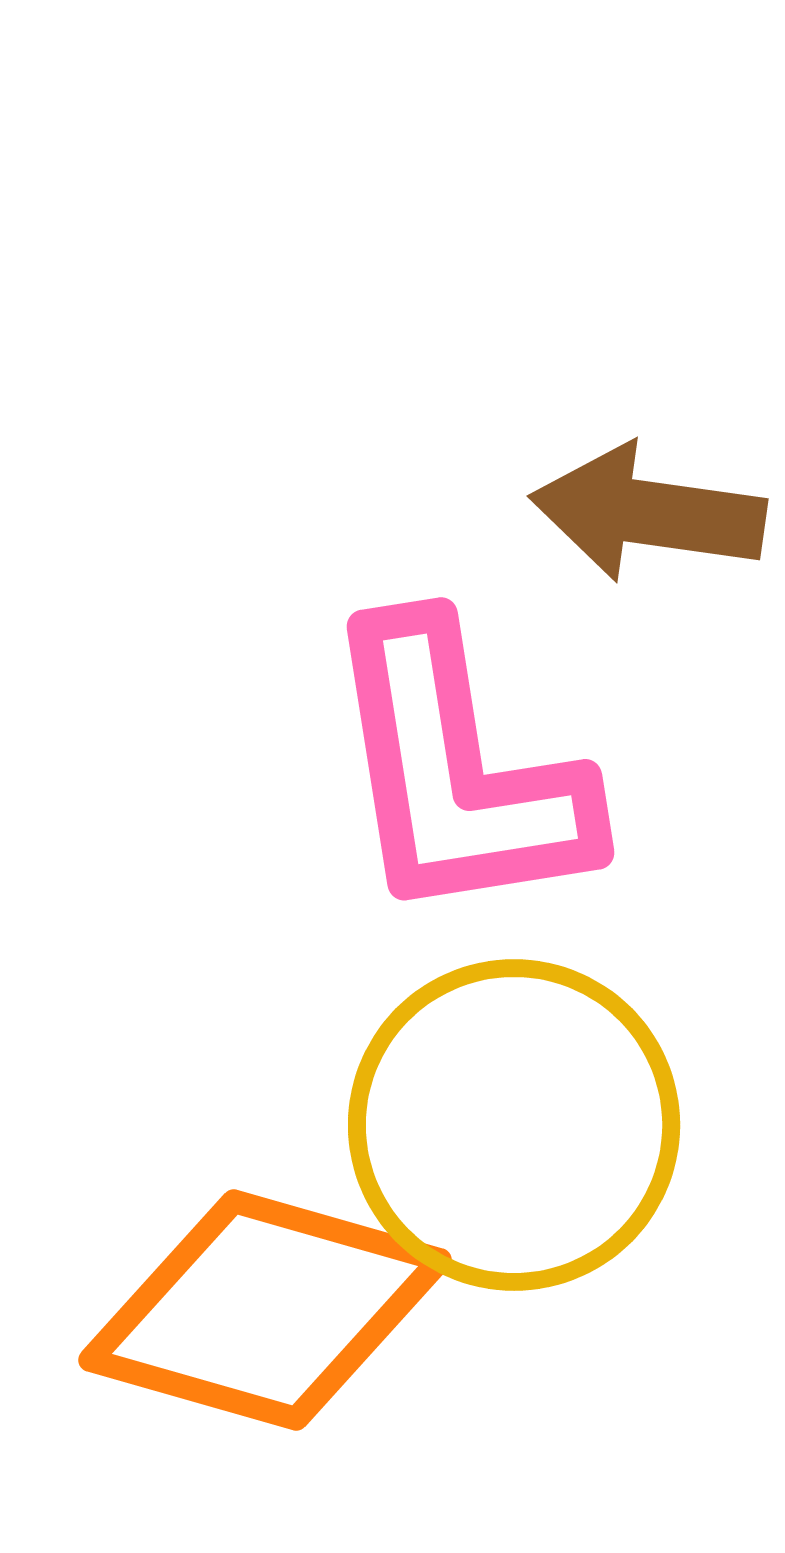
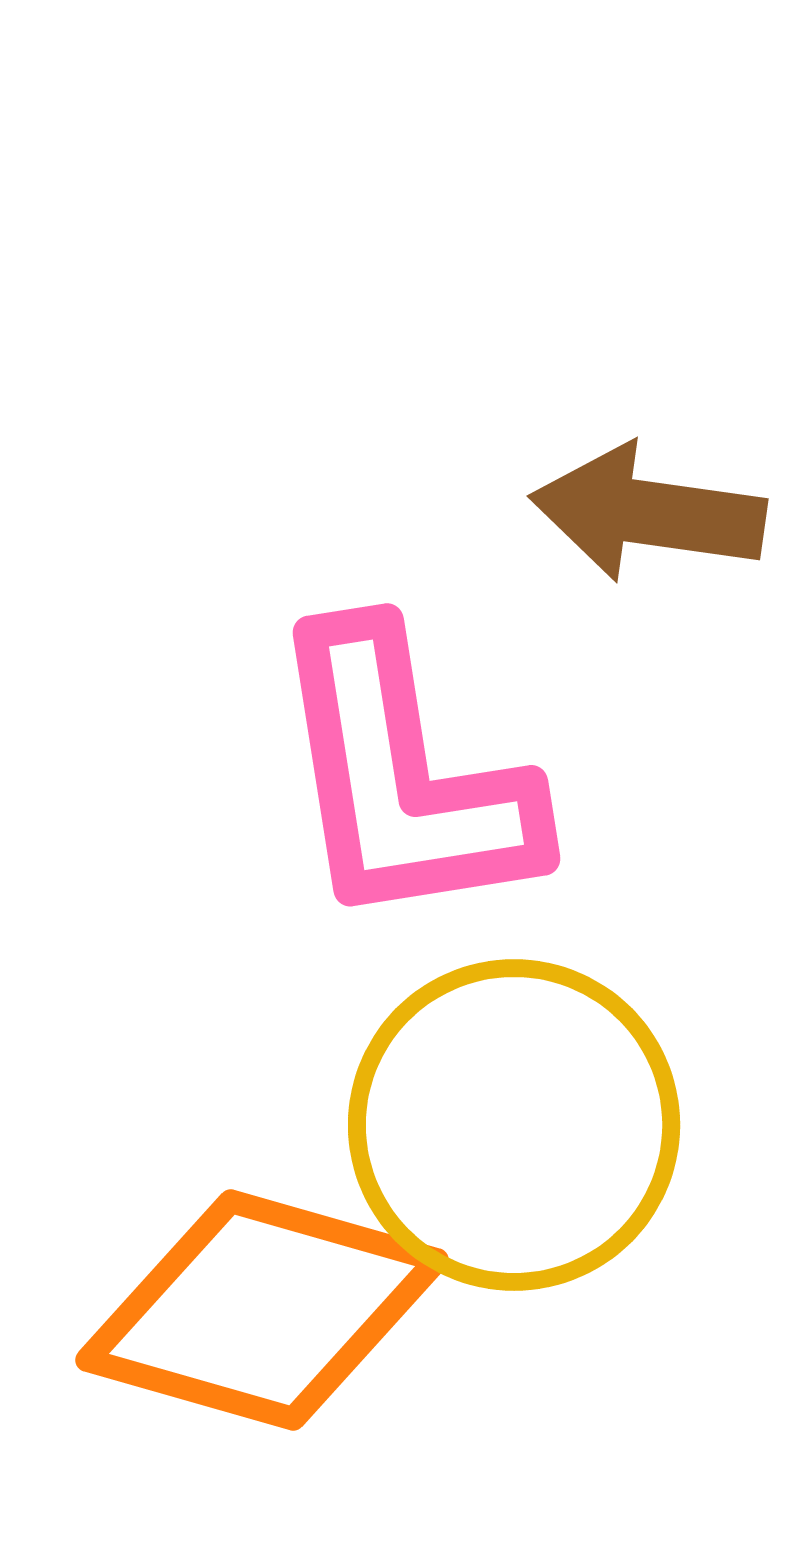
pink L-shape: moved 54 px left, 6 px down
orange diamond: moved 3 px left
